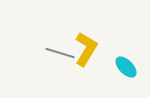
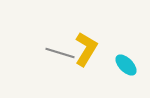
cyan ellipse: moved 2 px up
